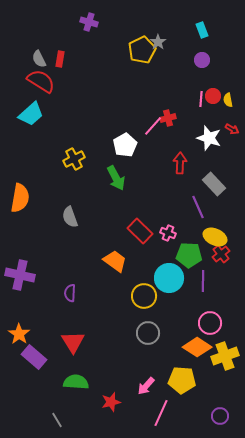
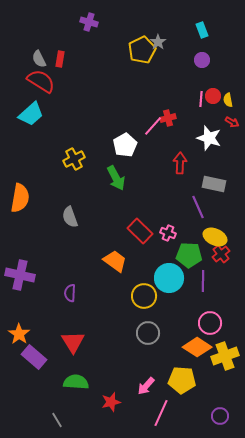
red arrow at (232, 129): moved 7 px up
gray rectangle at (214, 184): rotated 35 degrees counterclockwise
